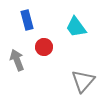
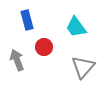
gray triangle: moved 14 px up
